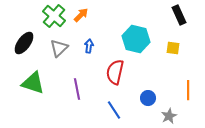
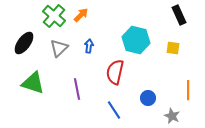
cyan hexagon: moved 1 px down
gray star: moved 3 px right; rotated 21 degrees counterclockwise
